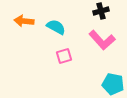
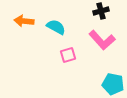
pink square: moved 4 px right, 1 px up
